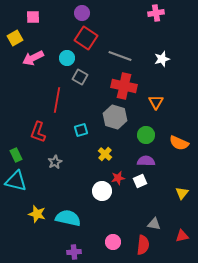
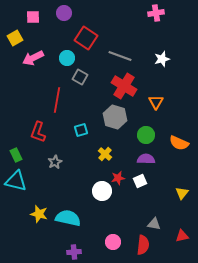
purple circle: moved 18 px left
red cross: rotated 20 degrees clockwise
purple semicircle: moved 2 px up
yellow star: moved 2 px right
